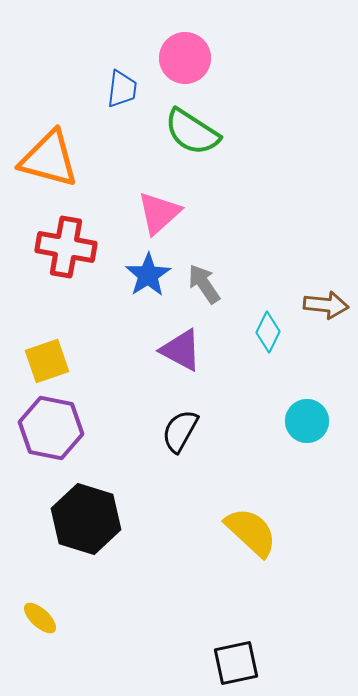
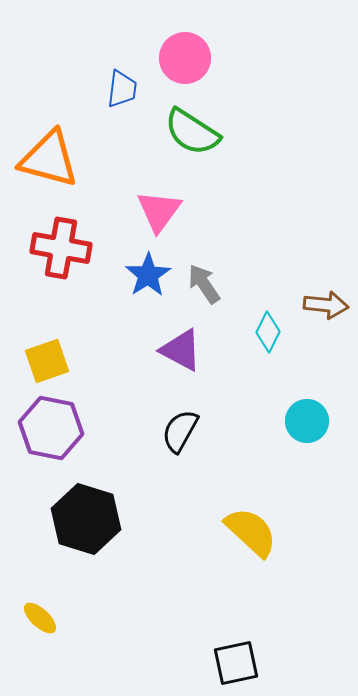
pink triangle: moved 2 px up; rotated 12 degrees counterclockwise
red cross: moved 5 px left, 1 px down
